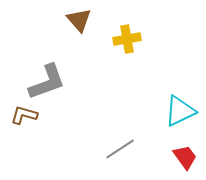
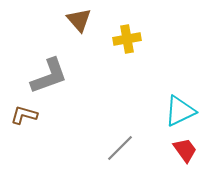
gray L-shape: moved 2 px right, 6 px up
gray line: moved 1 px up; rotated 12 degrees counterclockwise
red trapezoid: moved 7 px up
